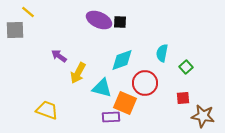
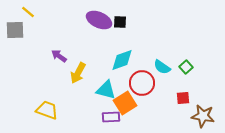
cyan semicircle: moved 14 px down; rotated 66 degrees counterclockwise
red circle: moved 3 px left
cyan triangle: moved 4 px right, 2 px down
orange square: rotated 35 degrees clockwise
